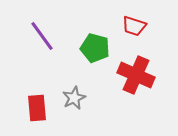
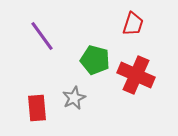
red trapezoid: moved 1 px left, 2 px up; rotated 90 degrees counterclockwise
green pentagon: moved 12 px down
